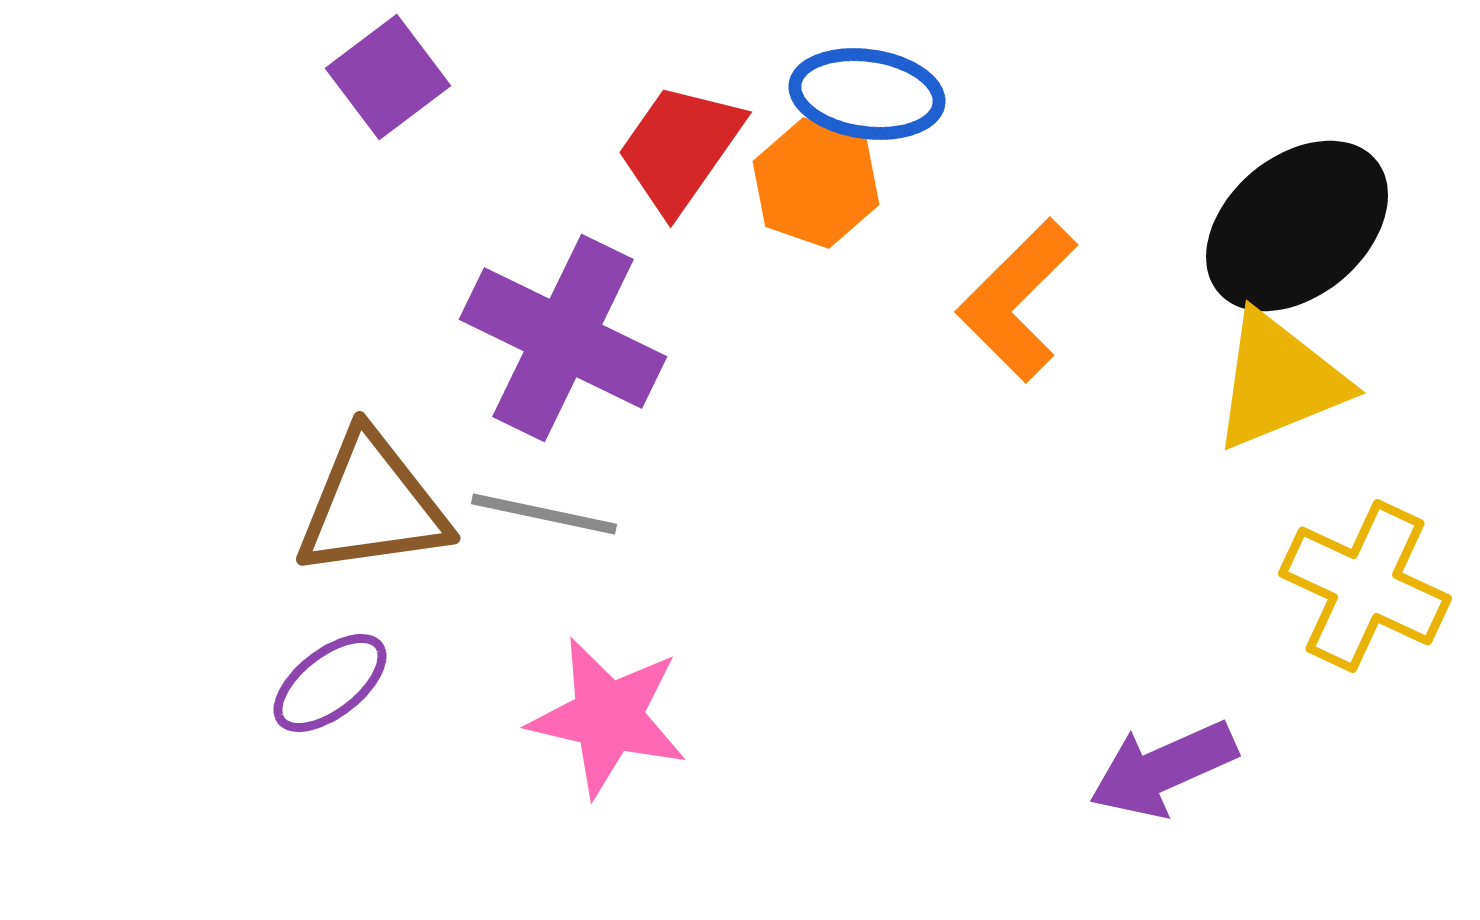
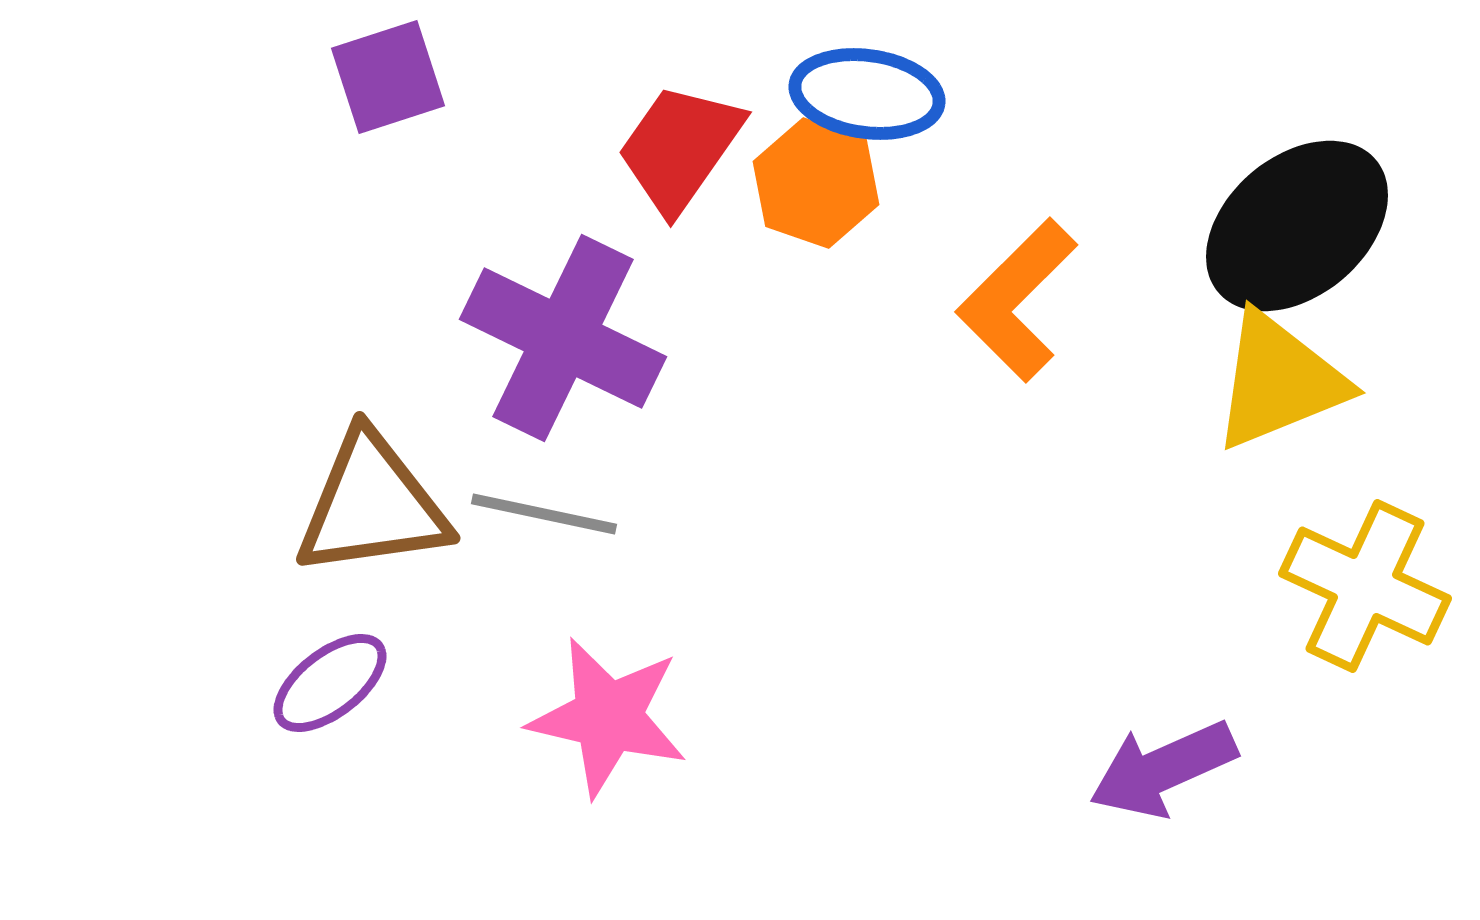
purple square: rotated 19 degrees clockwise
